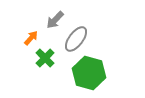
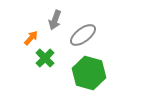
gray arrow: rotated 24 degrees counterclockwise
gray ellipse: moved 7 px right, 4 px up; rotated 16 degrees clockwise
